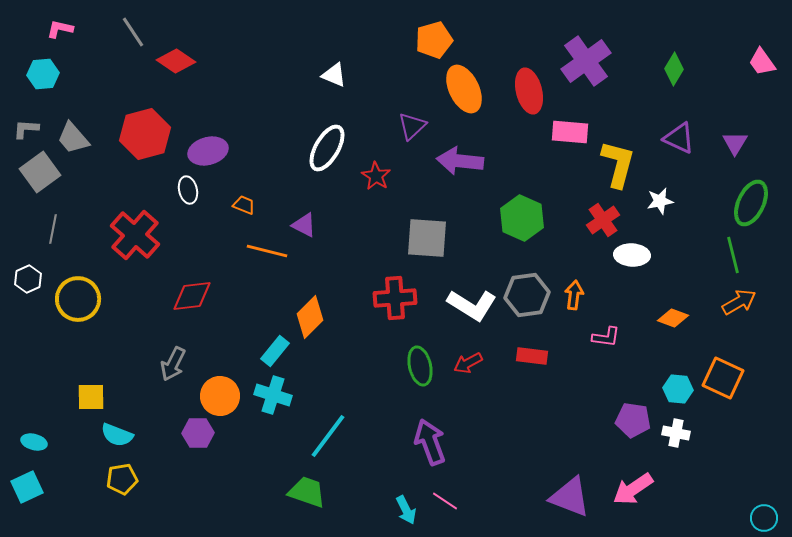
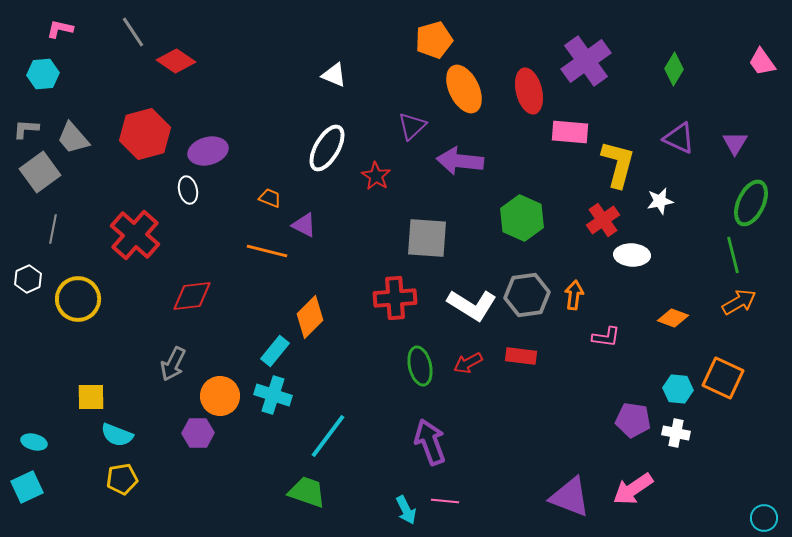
orange trapezoid at (244, 205): moved 26 px right, 7 px up
red rectangle at (532, 356): moved 11 px left
pink line at (445, 501): rotated 28 degrees counterclockwise
